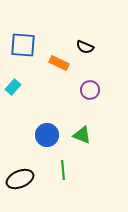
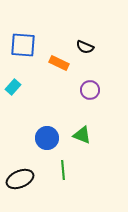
blue circle: moved 3 px down
